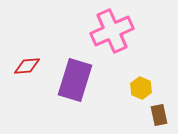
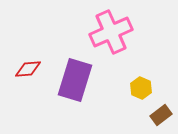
pink cross: moved 1 px left, 1 px down
red diamond: moved 1 px right, 3 px down
brown rectangle: moved 2 px right; rotated 65 degrees clockwise
